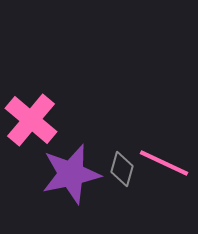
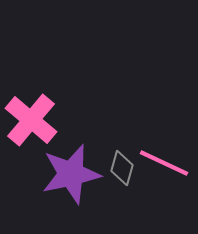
gray diamond: moved 1 px up
